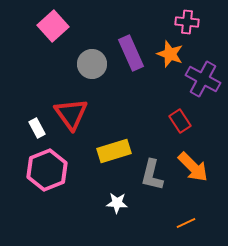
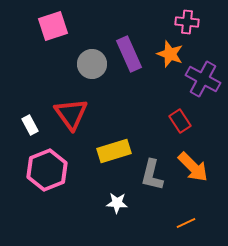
pink square: rotated 24 degrees clockwise
purple rectangle: moved 2 px left, 1 px down
white rectangle: moved 7 px left, 3 px up
